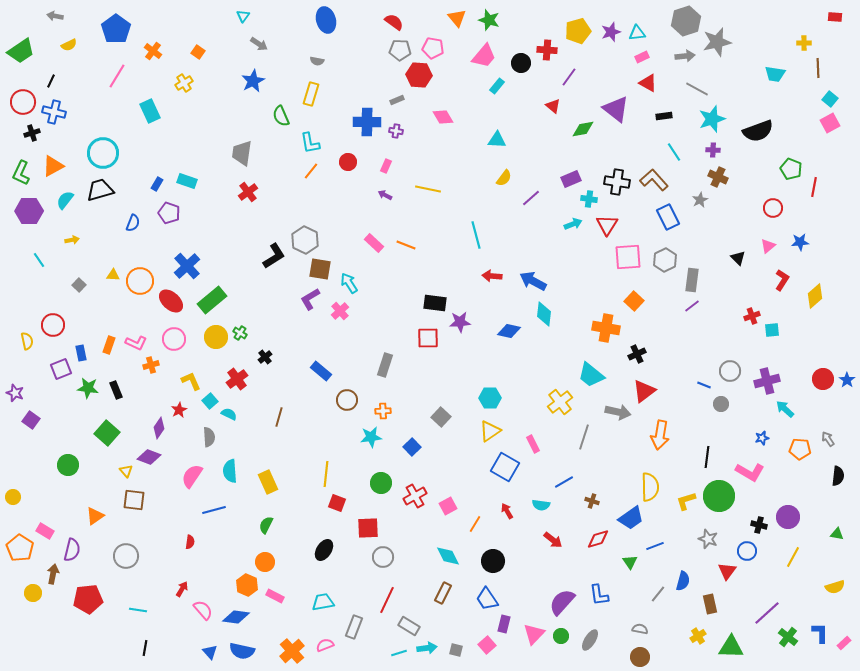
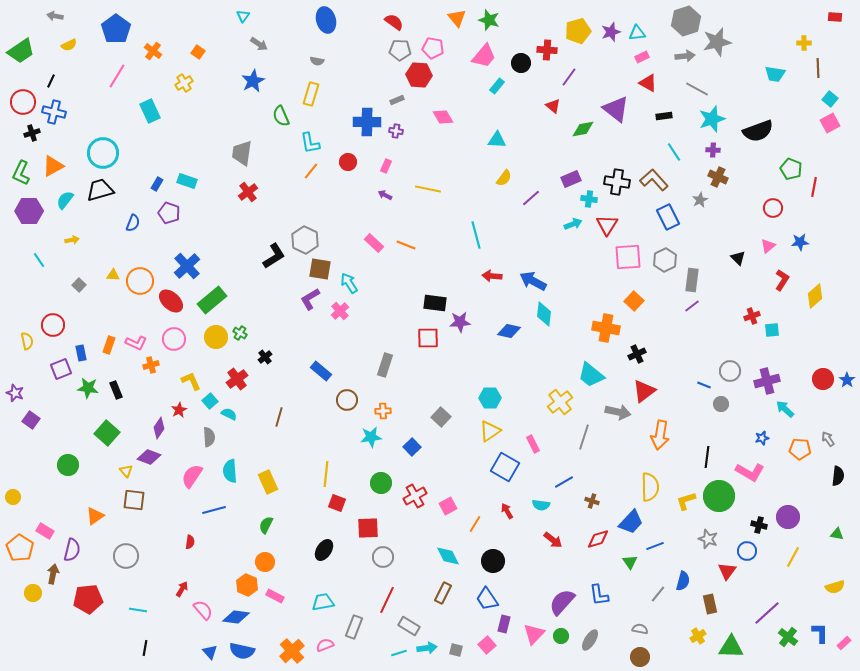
blue trapezoid at (631, 518): moved 4 px down; rotated 12 degrees counterclockwise
